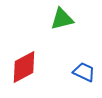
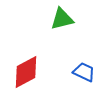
red diamond: moved 2 px right, 5 px down
